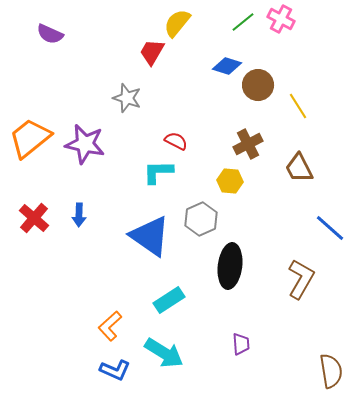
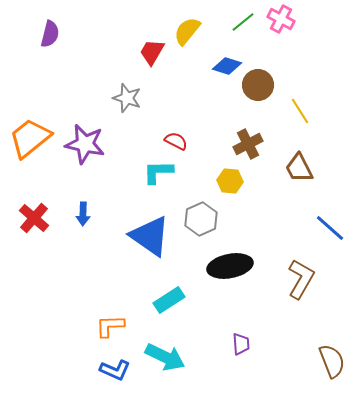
yellow semicircle: moved 10 px right, 8 px down
purple semicircle: rotated 100 degrees counterclockwise
yellow line: moved 2 px right, 5 px down
blue arrow: moved 4 px right, 1 px up
black ellipse: rotated 72 degrees clockwise
orange L-shape: rotated 40 degrees clockwise
cyan arrow: moved 1 px right, 4 px down; rotated 6 degrees counterclockwise
brown semicircle: moved 1 px right, 10 px up; rotated 12 degrees counterclockwise
